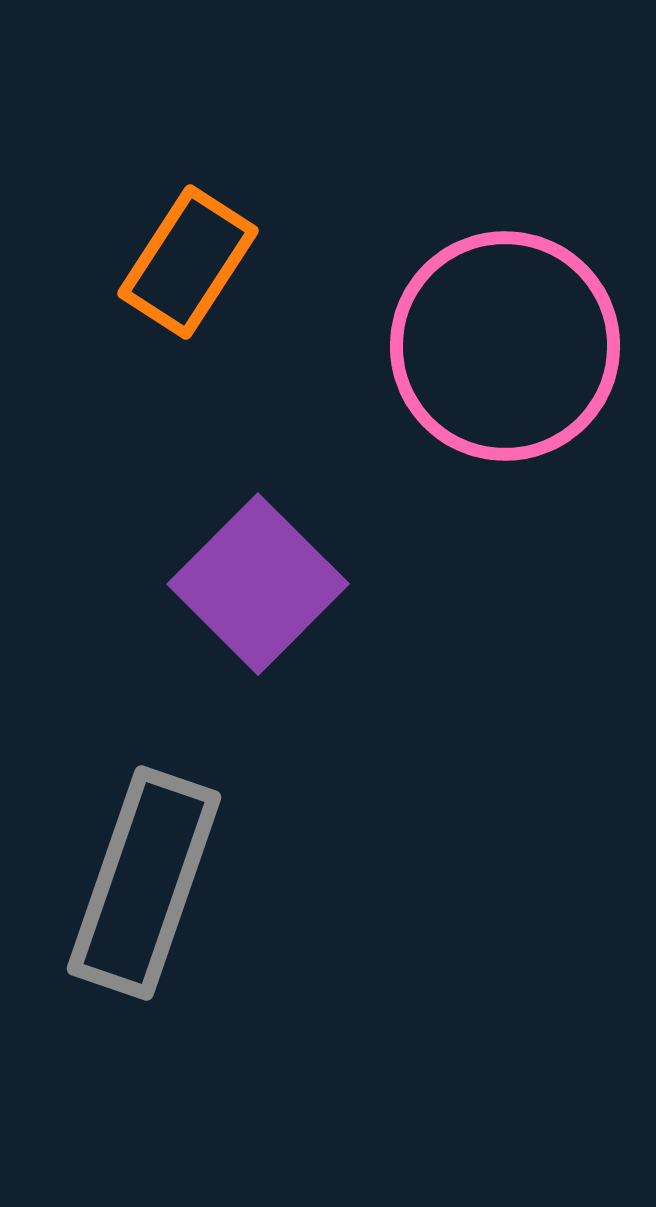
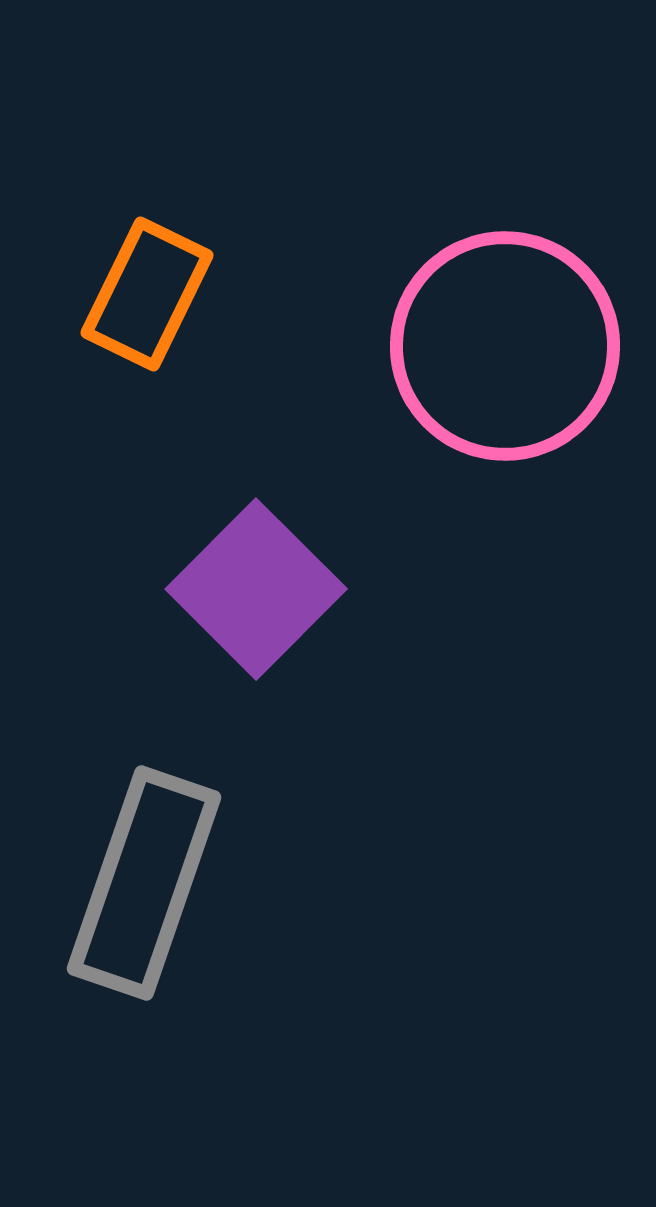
orange rectangle: moved 41 px left, 32 px down; rotated 7 degrees counterclockwise
purple square: moved 2 px left, 5 px down
